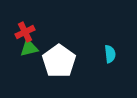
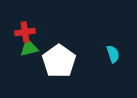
red cross: rotated 18 degrees clockwise
cyan semicircle: moved 3 px right; rotated 12 degrees counterclockwise
